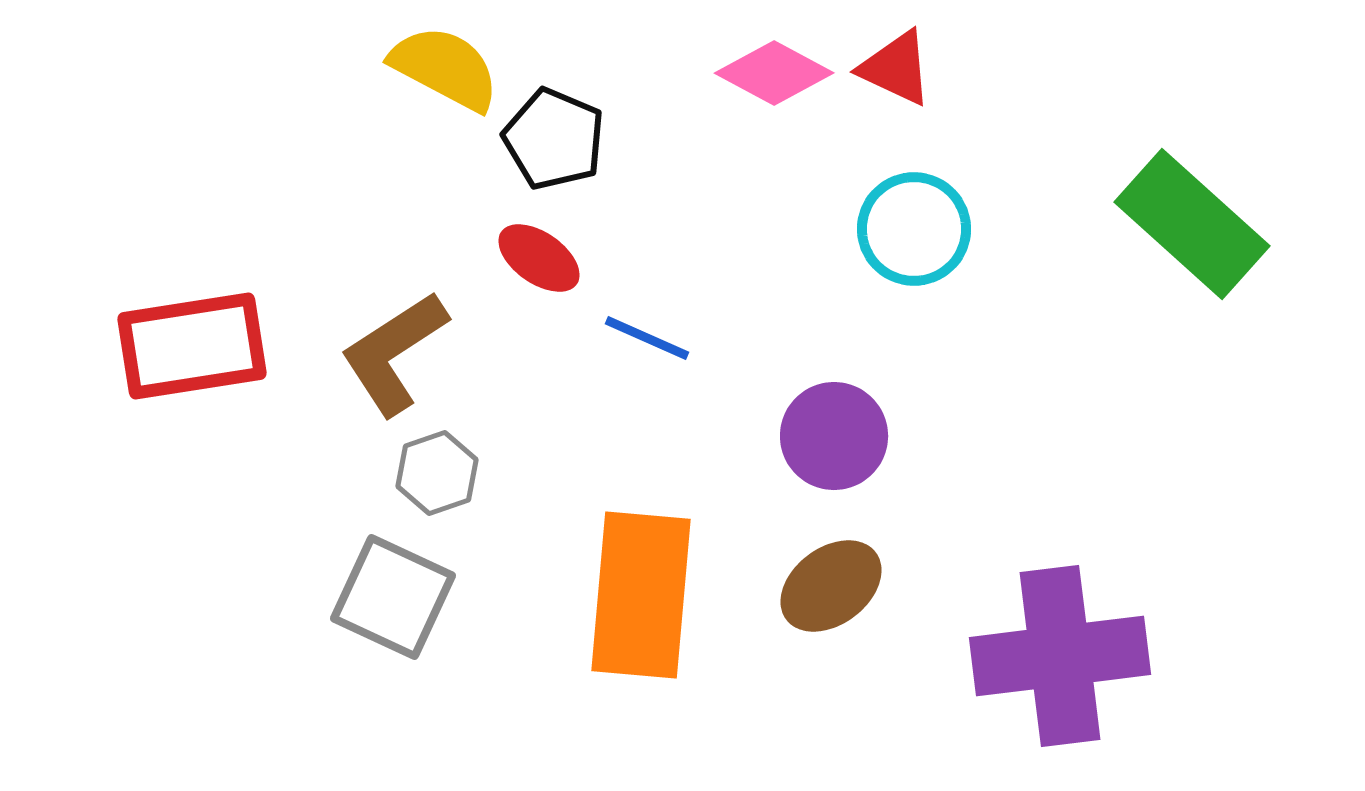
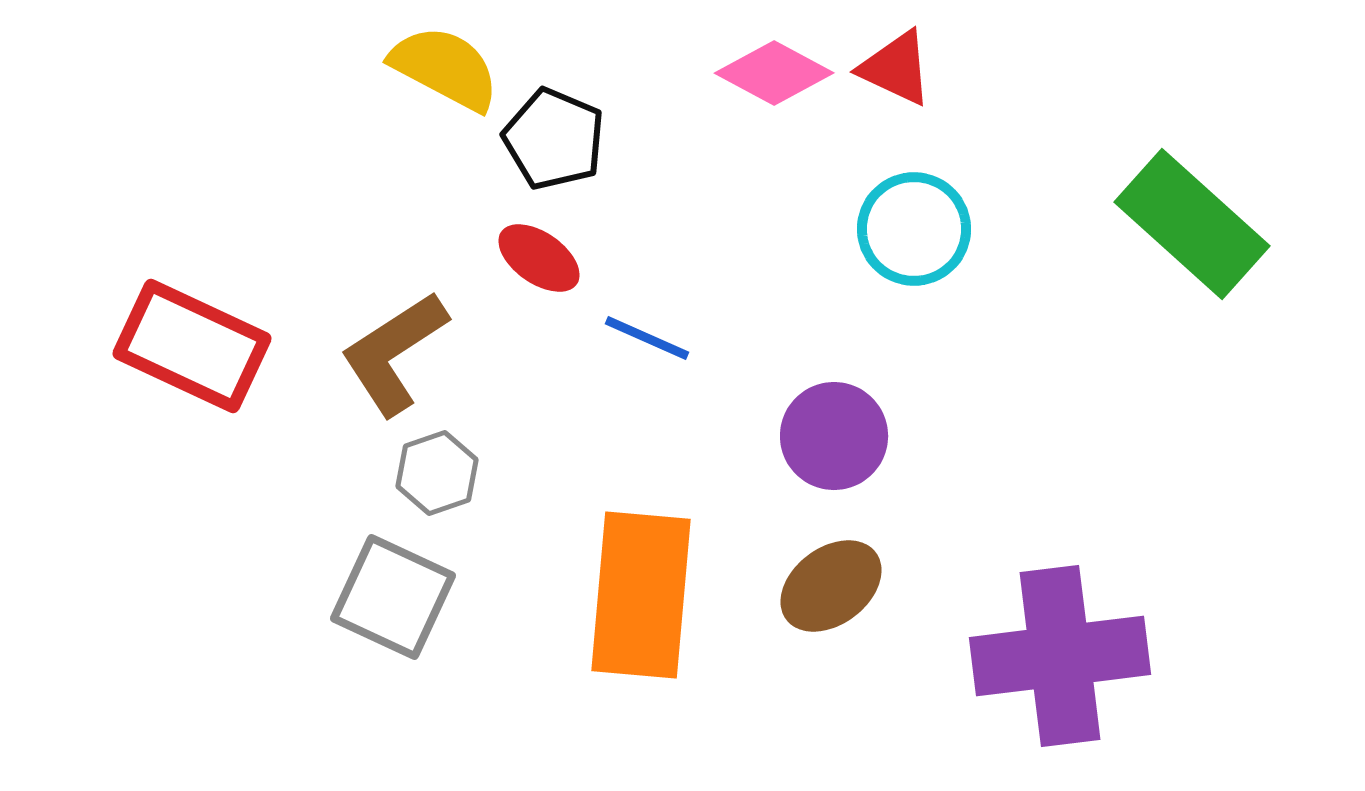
red rectangle: rotated 34 degrees clockwise
